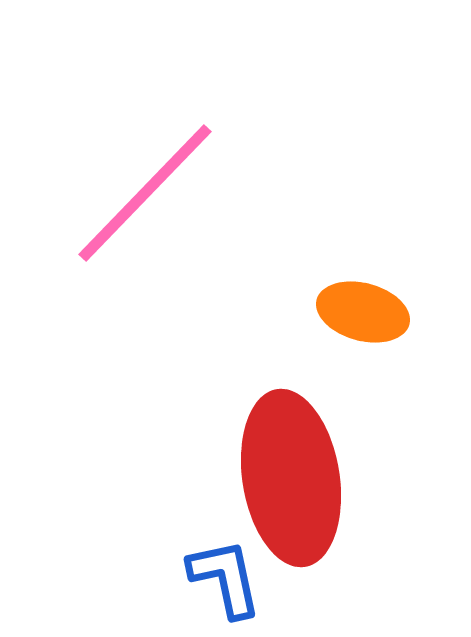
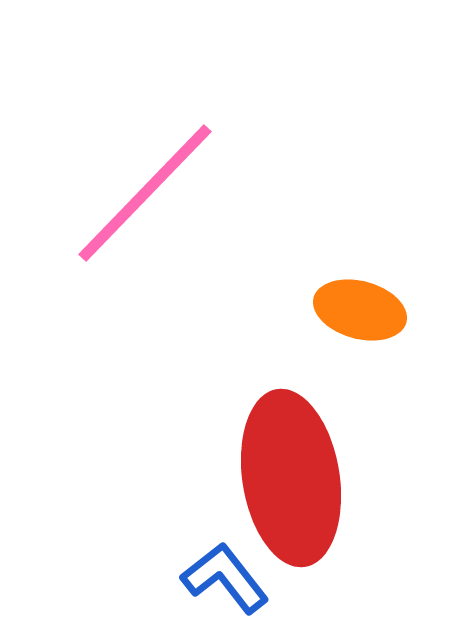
orange ellipse: moved 3 px left, 2 px up
blue L-shape: rotated 26 degrees counterclockwise
